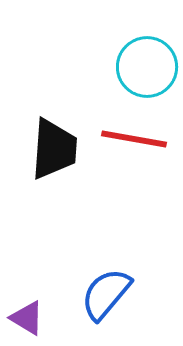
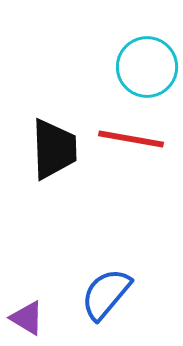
red line: moved 3 px left
black trapezoid: rotated 6 degrees counterclockwise
